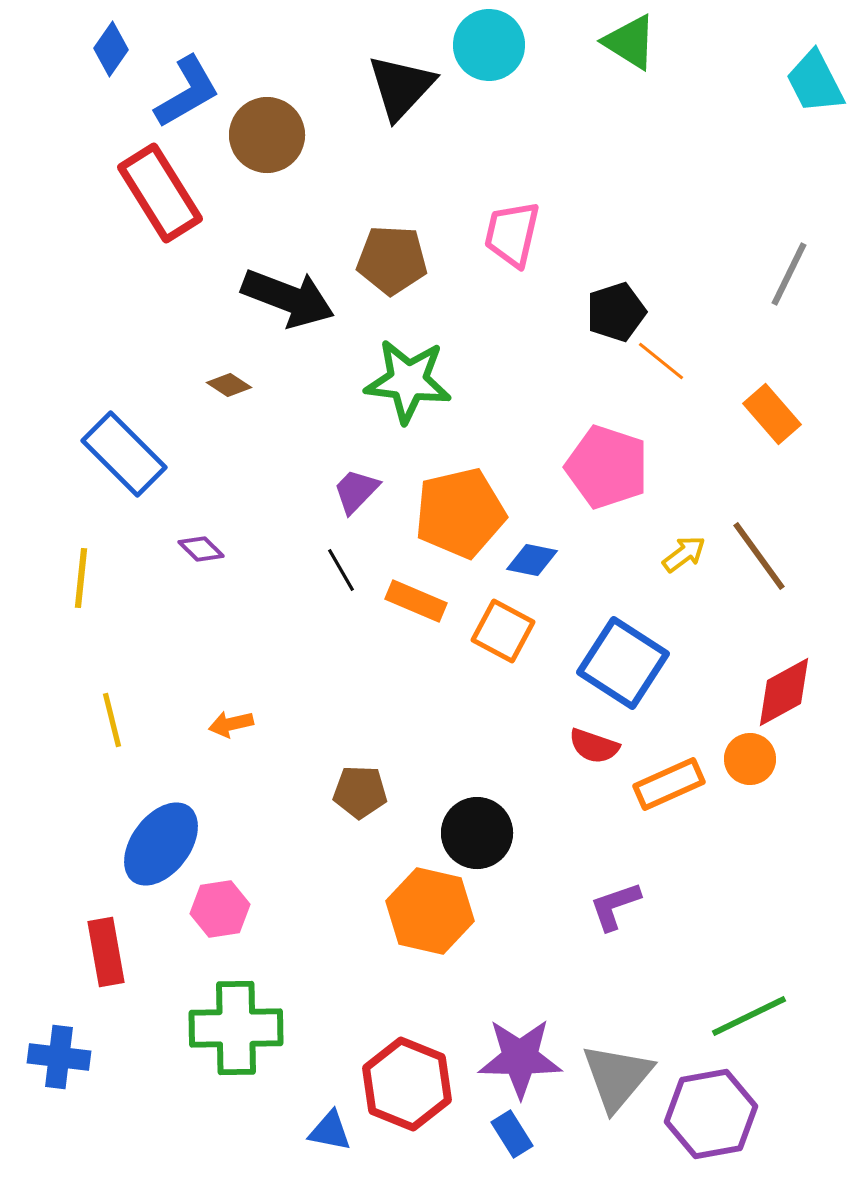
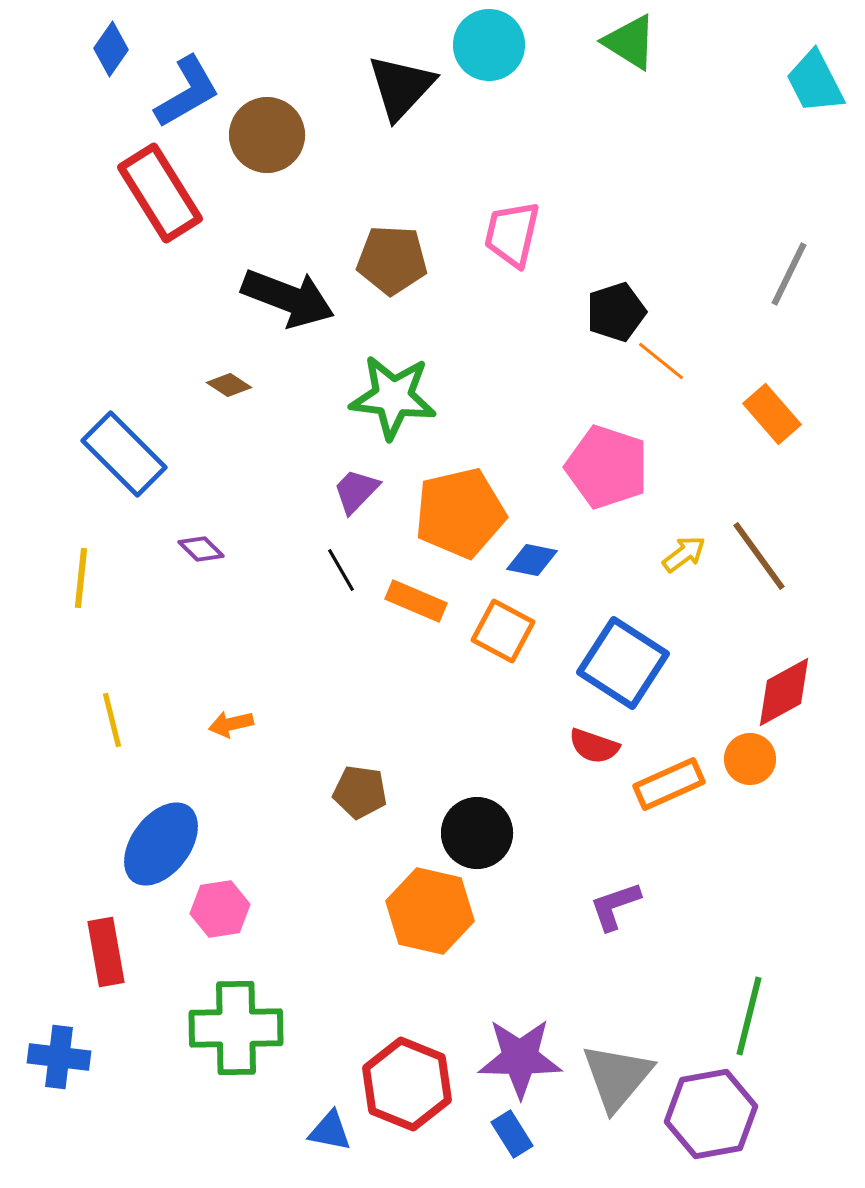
green star at (408, 381): moved 15 px left, 16 px down
brown pentagon at (360, 792): rotated 6 degrees clockwise
green line at (749, 1016): rotated 50 degrees counterclockwise
